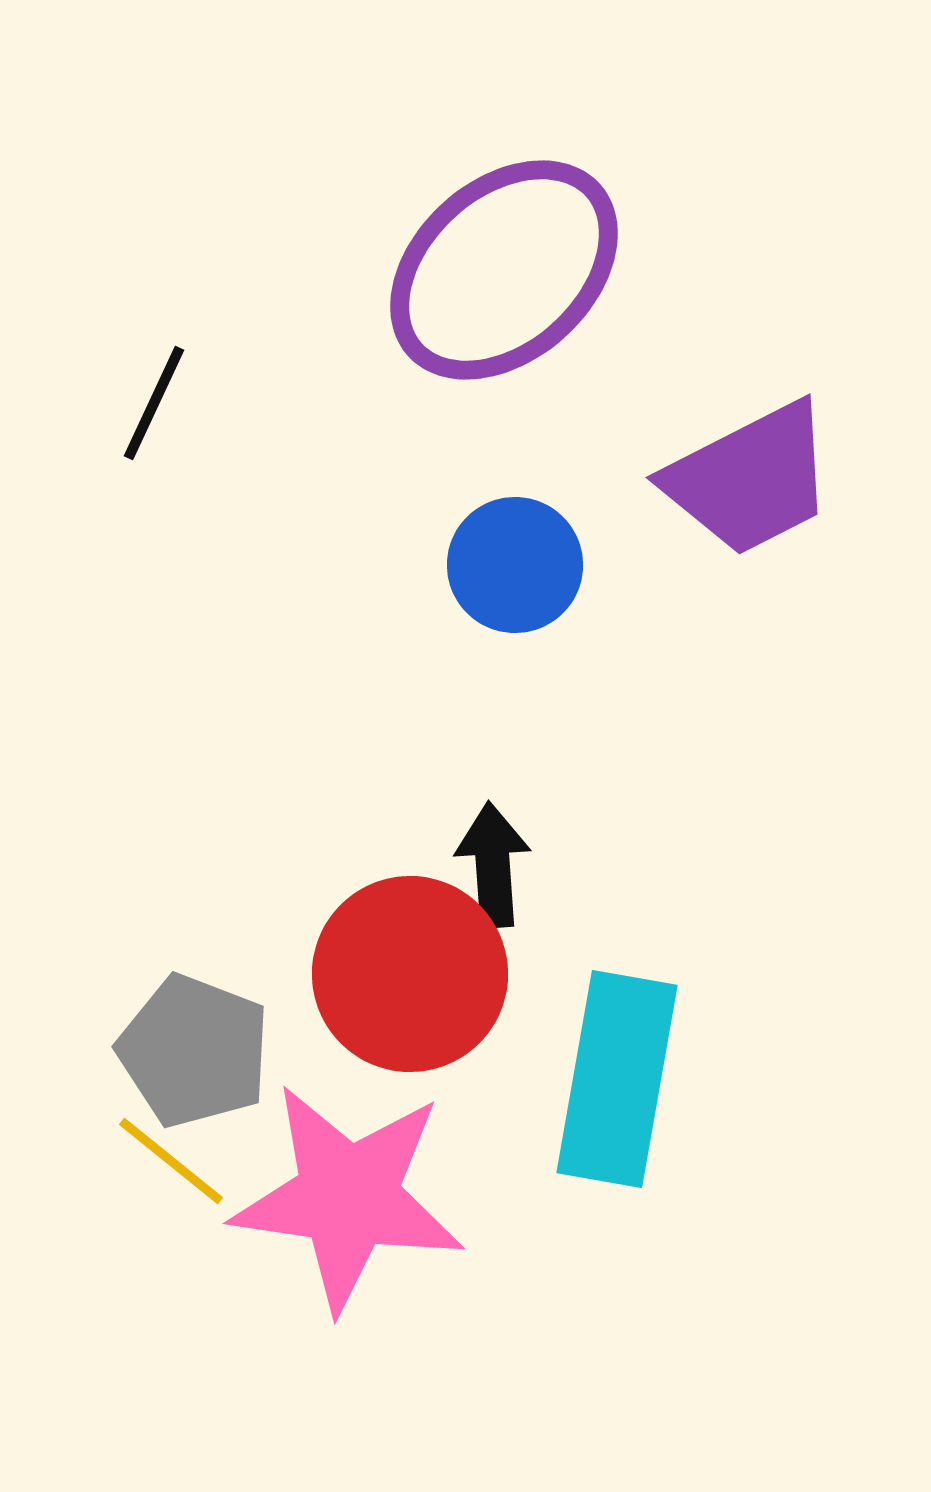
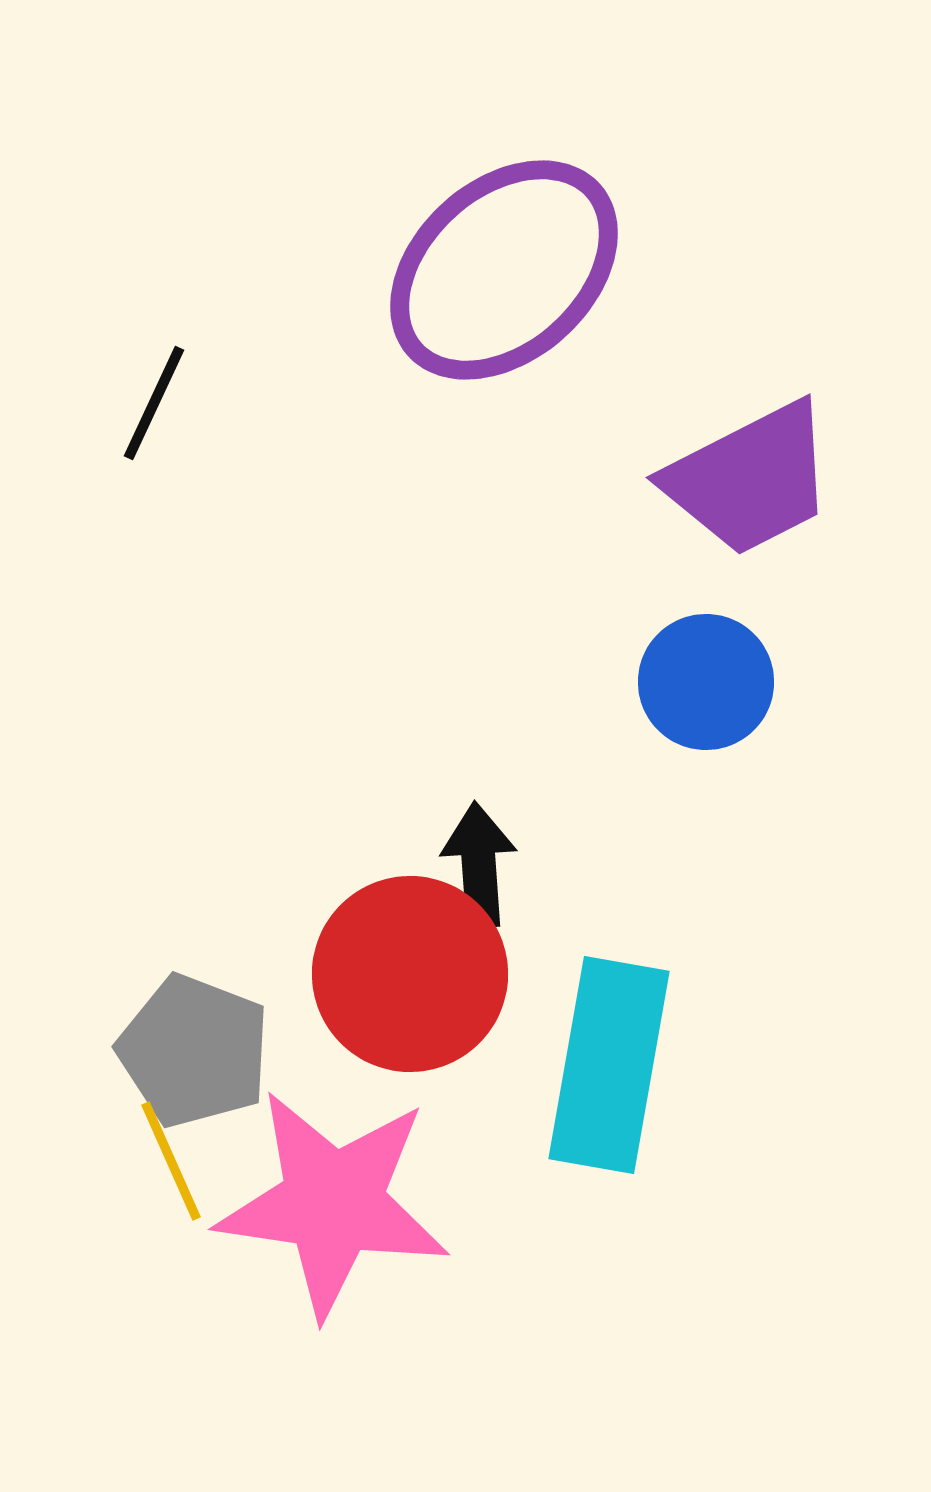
blue circle: moved 191 px right, 117 px down
black arrow: moved 14 px left
cyan rectangle: moved 8 px left, 14 px up
yellow line: rotated 27 degrees clockwise
pink star: moved 15 px left, 6 px down
